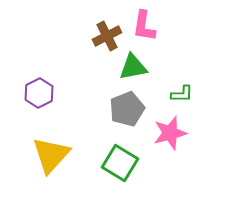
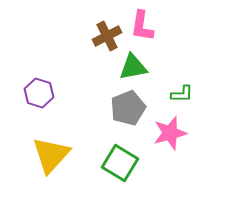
pink L-shape: moved 2 px left
purple hexagon: rotated 16 degrees counterclockwise
gray pentagon: moved 1 px right, 1 px up
